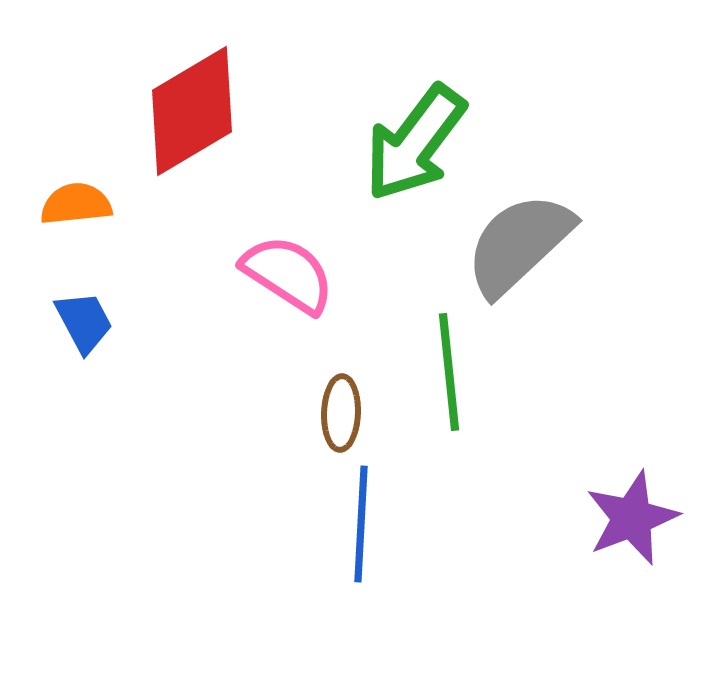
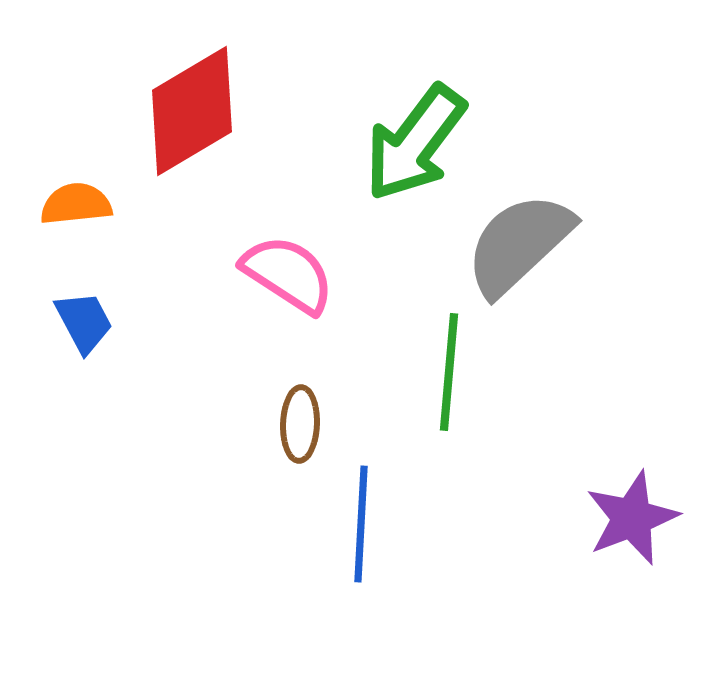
green line: rotated 11 degrees clockwise
brown ellipse: moved 41 px left, 11 px down
